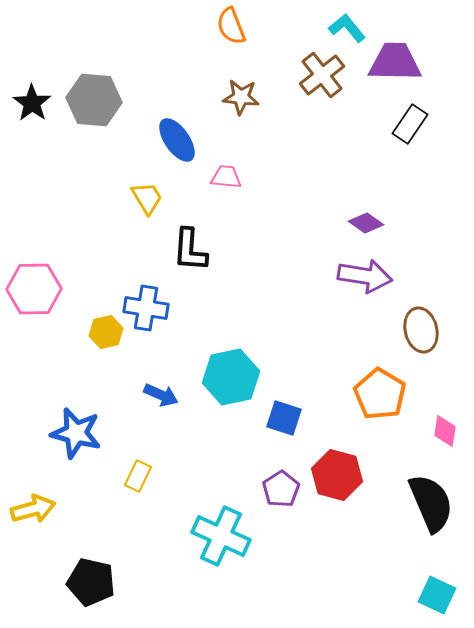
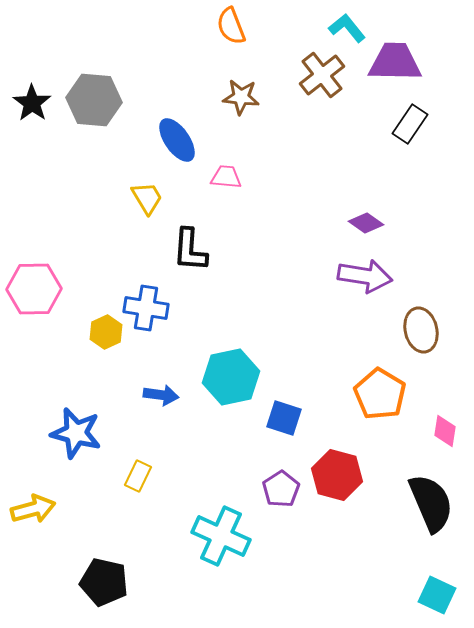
yellow hexagon: rotated 12 degrees counterclockwise
blue arrow: rotated 16 degrees counterclockwise
black pentagon: moved 13 px right
